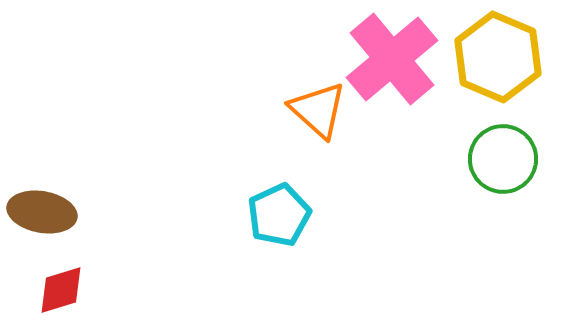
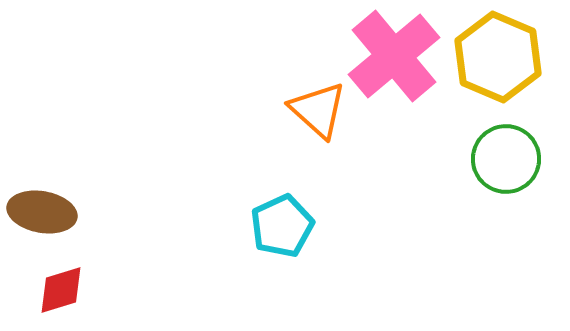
pink cross: moved 2 px right, 3 px up
green circle: moved 3 px right
cyan pentagon: moved 3 px right, 11 px down
